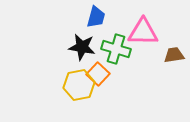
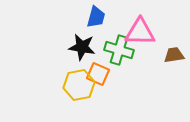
pink triangle: moved 3 px left
green cross: moved 3 px right, 1 px down
orange square: rotated 20 degrees counterclockwise
